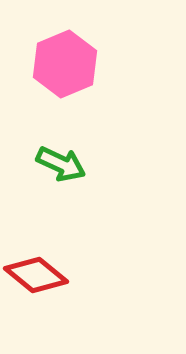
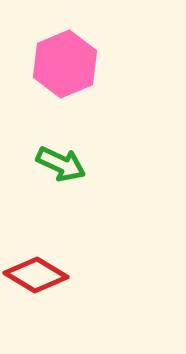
red diamond: rotated 8 degrees counterclockwise
